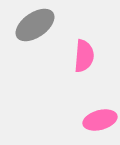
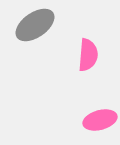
pink semicircle: moved 4 px right, 1 px up
